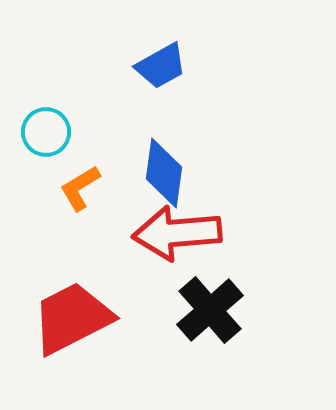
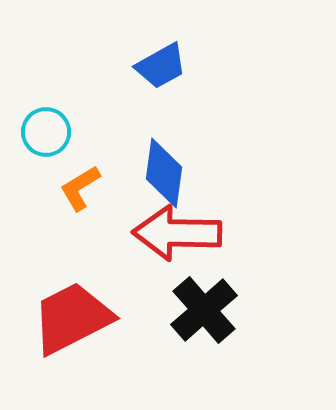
red arrow: rotated 6 degrees clockwise
black cross: moved 6 px left
